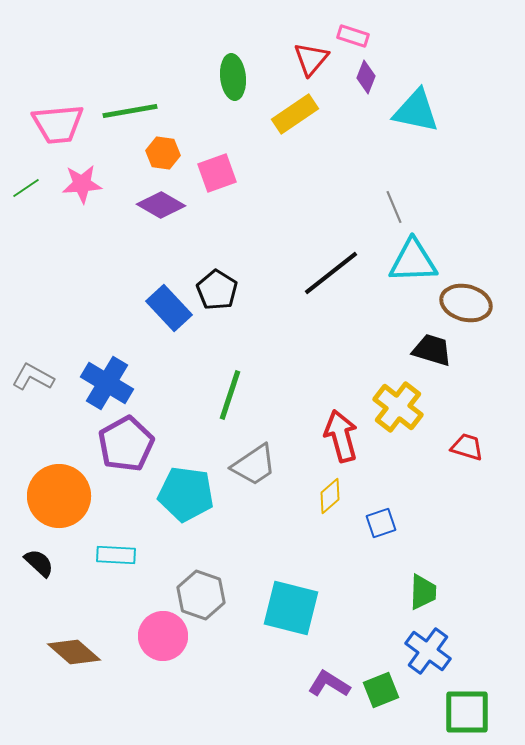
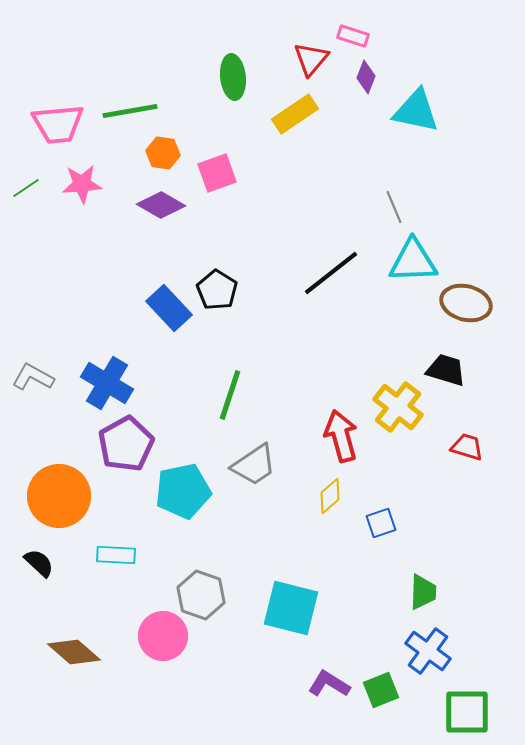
black trapezoid at (432, 350): moved 14 px right, 20 px down
cyan pentagon at (186, 494): moved 3 px left, 3 px up; rotated 20 degrees counterclockwise
